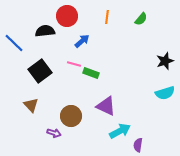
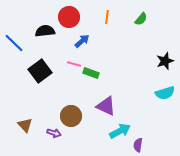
red circle: moved 2 px right, 1 px down
brown triangle: moved 6 px left, 20 px down
